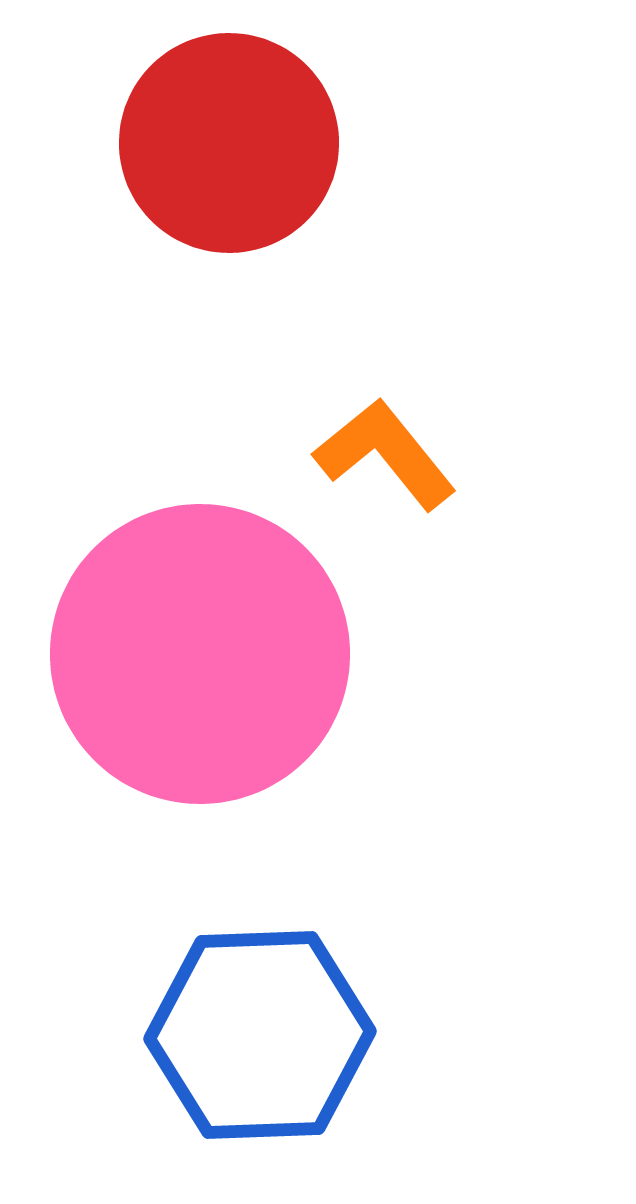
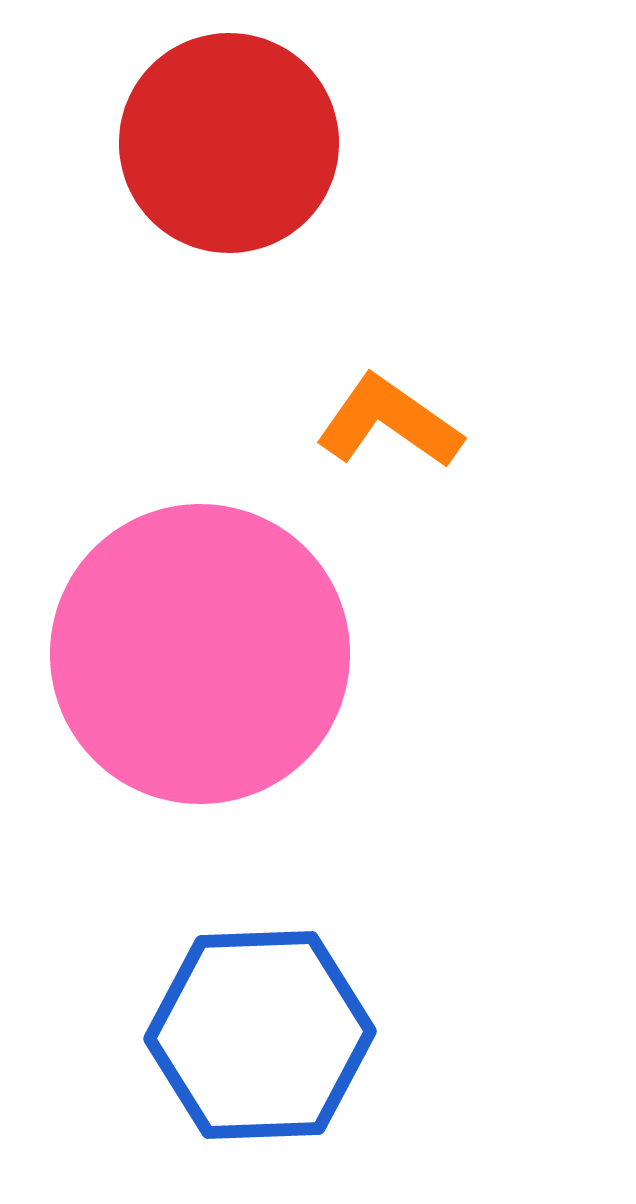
orange L-shape: moved 4 px right, 32 px up; rotated 16 degrees counterclockwise
